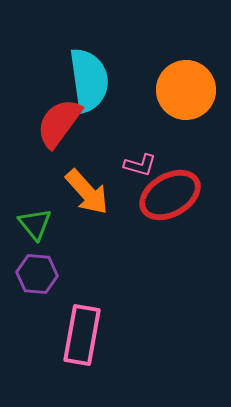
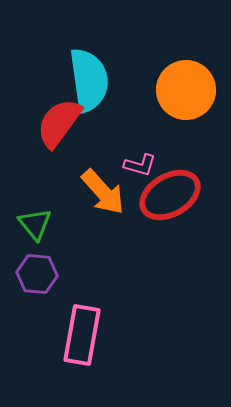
orange arrow: moved 16 px right
